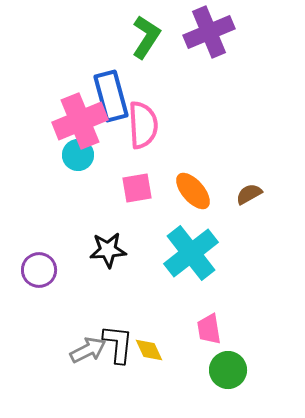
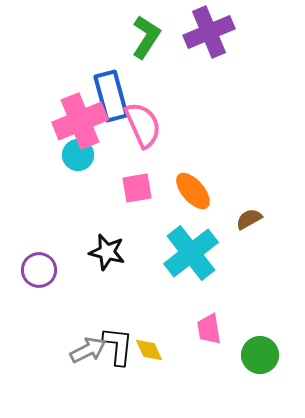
pink semicircle: rotated 21 degrees counterclockwise
brown semicircle: moved 25 px down
black star: moved 1 px left, 2 px down; rotated 18 degrees clockwise
black L-shape: moved 2 px down
green circle: moved 32 px right, 15 px up
